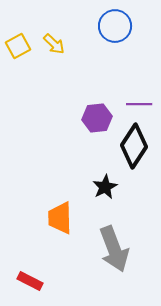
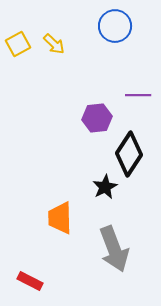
yellow square: moved 2 px up
purple line: moved 1 px left, 9 px up
black diamond: moved 5 px left, 8 px down
